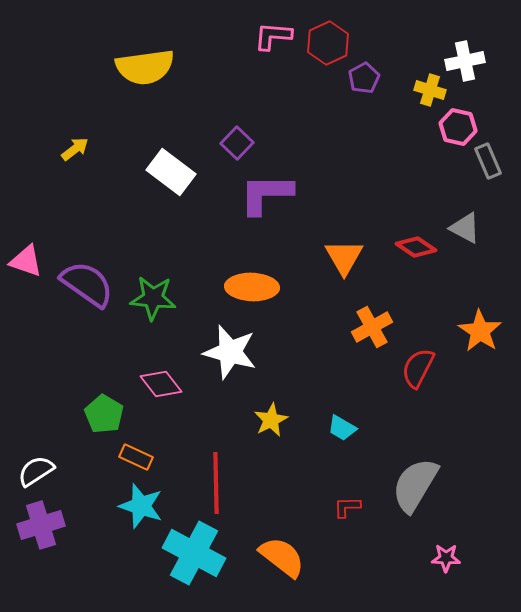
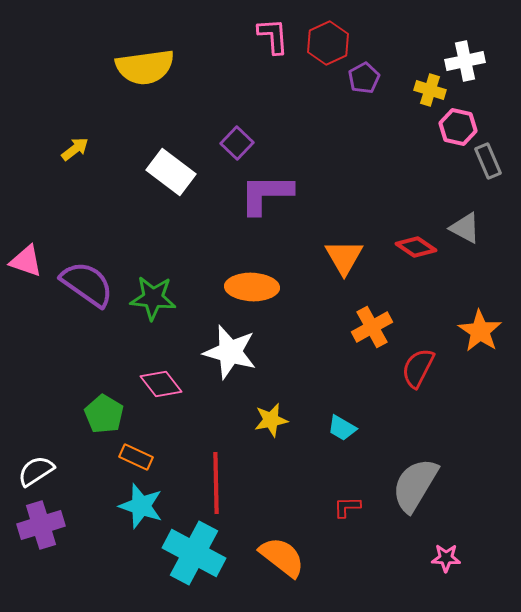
pink L-shape: rotated 81 degrees clockwise
yellow star: rotated 16 degrees clockwise
